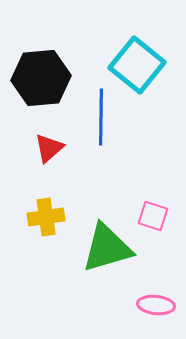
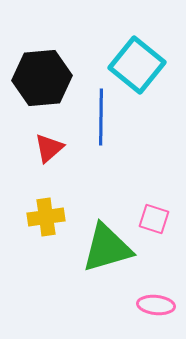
black hexagon: moved 1 px right
pink square: moved 1 px right, 3 px down
